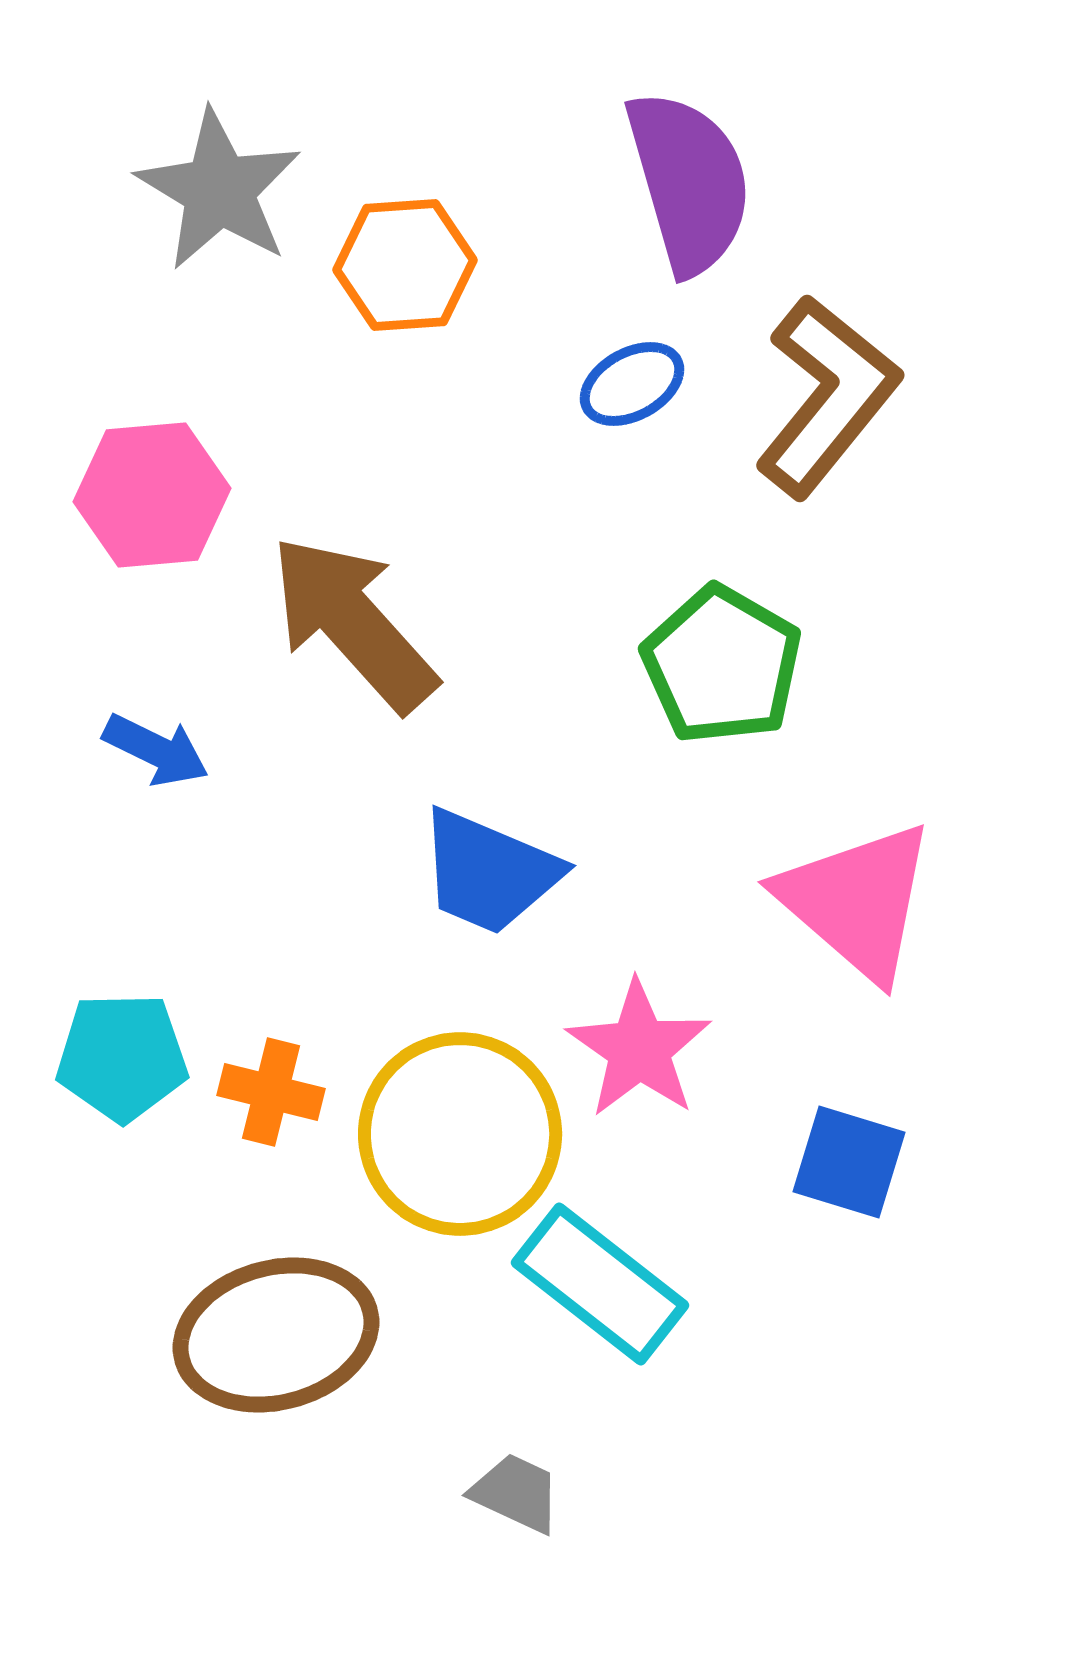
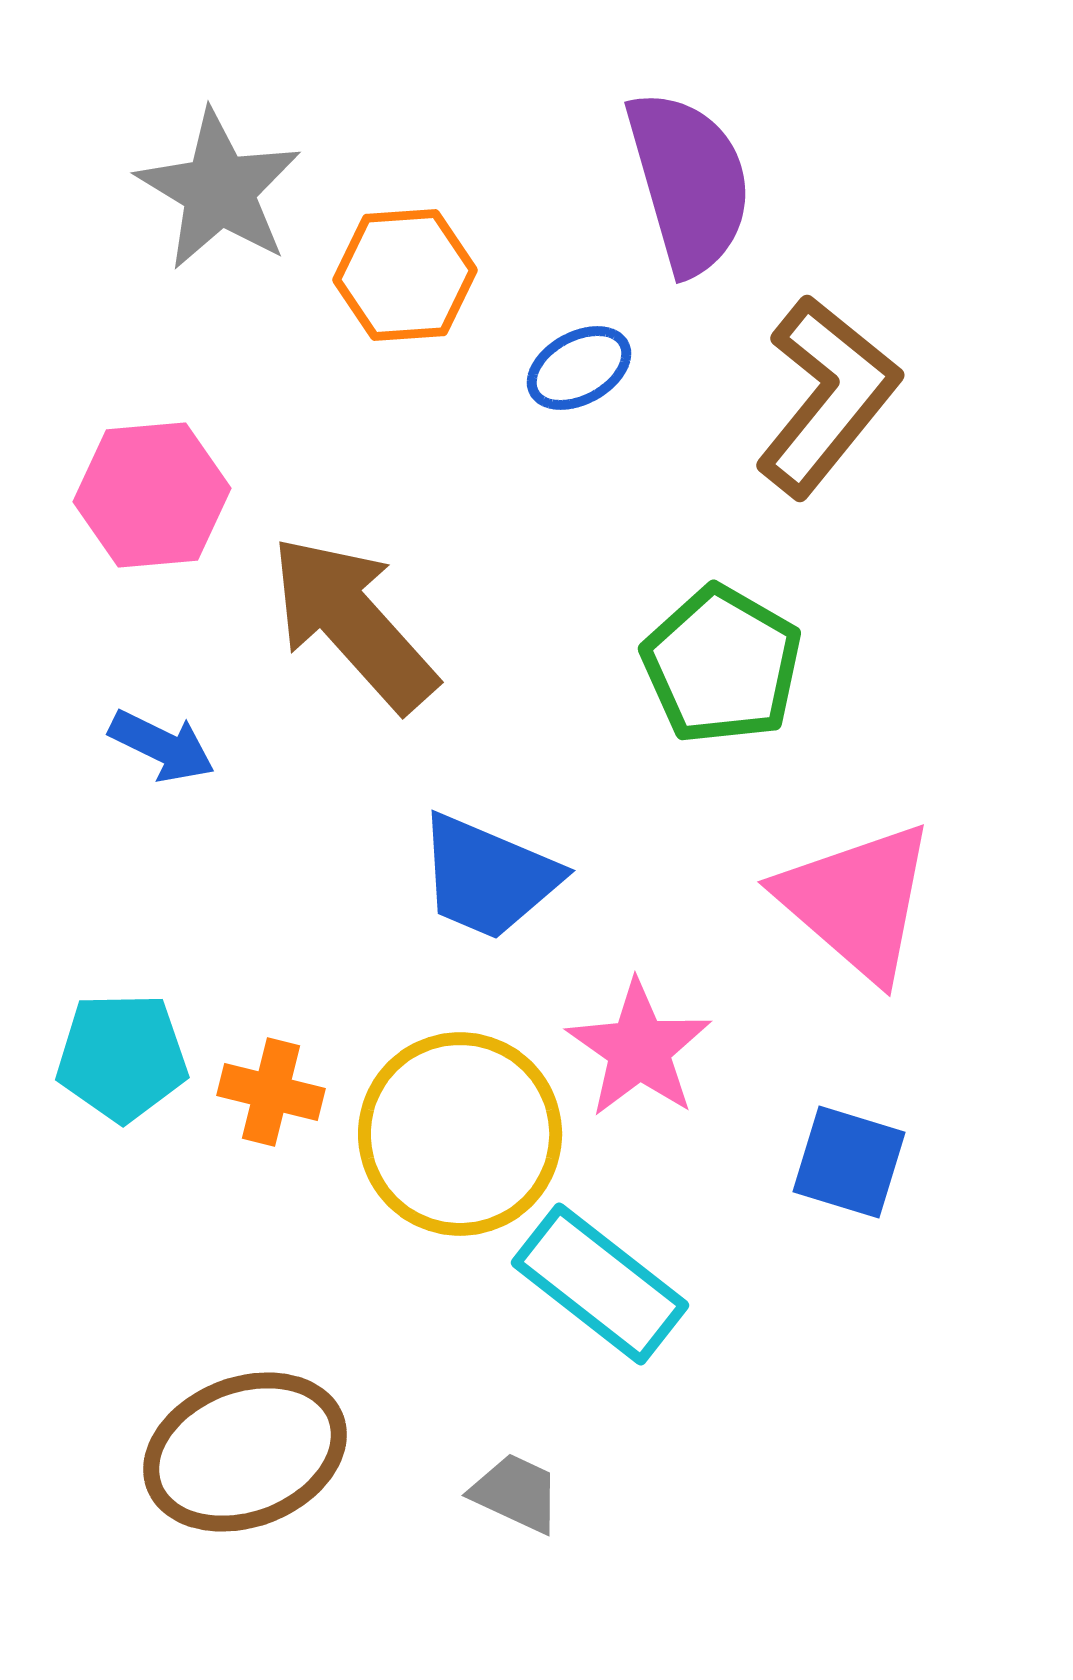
orange hexagon: moved 10 px down
blue ellipse: moved 53 px left, 16 px up
blue arrow: moved 6 px right, 4 px up
blue trapezoid: moved 1 px left, 5 px down
brown ellipse: moved 31 px left, 117 px down; rotated 6 degrees counterclockwise
